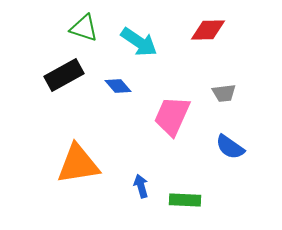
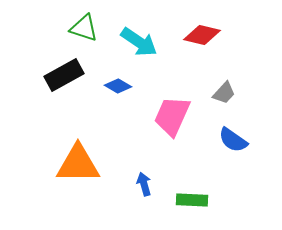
red diamond: moved 6 px left, 5 px down; rotated 15 degrees clockwise
blue diamond: rotated 20 degrees counterclockwise
gray trapezoid: rotated 40 degrees counterclockwise
blue semicircle: moved 3 px right, 7 px up
orange triangle: rotated 9 degrees clockwise
blue arrow: moved 3 px right, 2 px up
green rectangle: moved 7 px right
